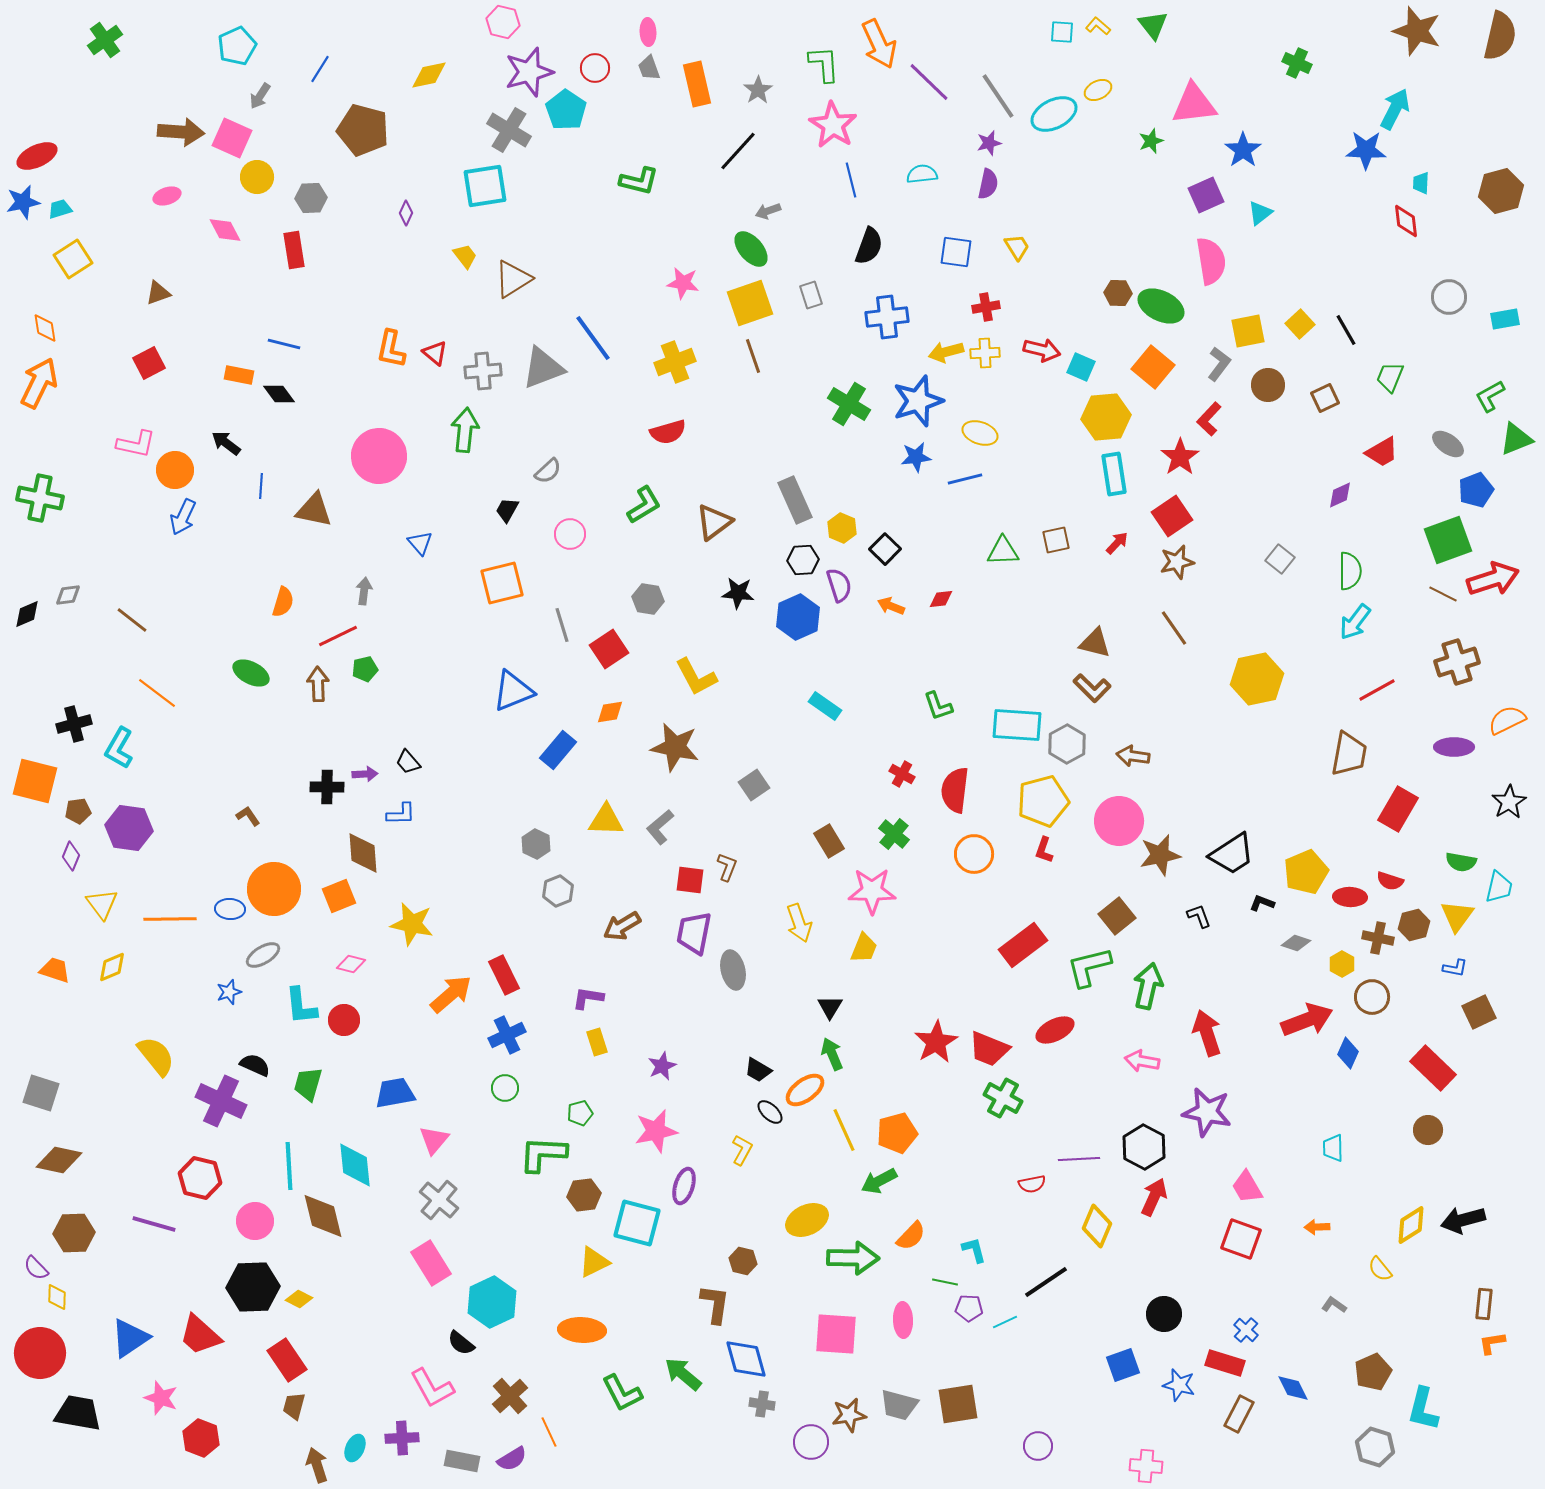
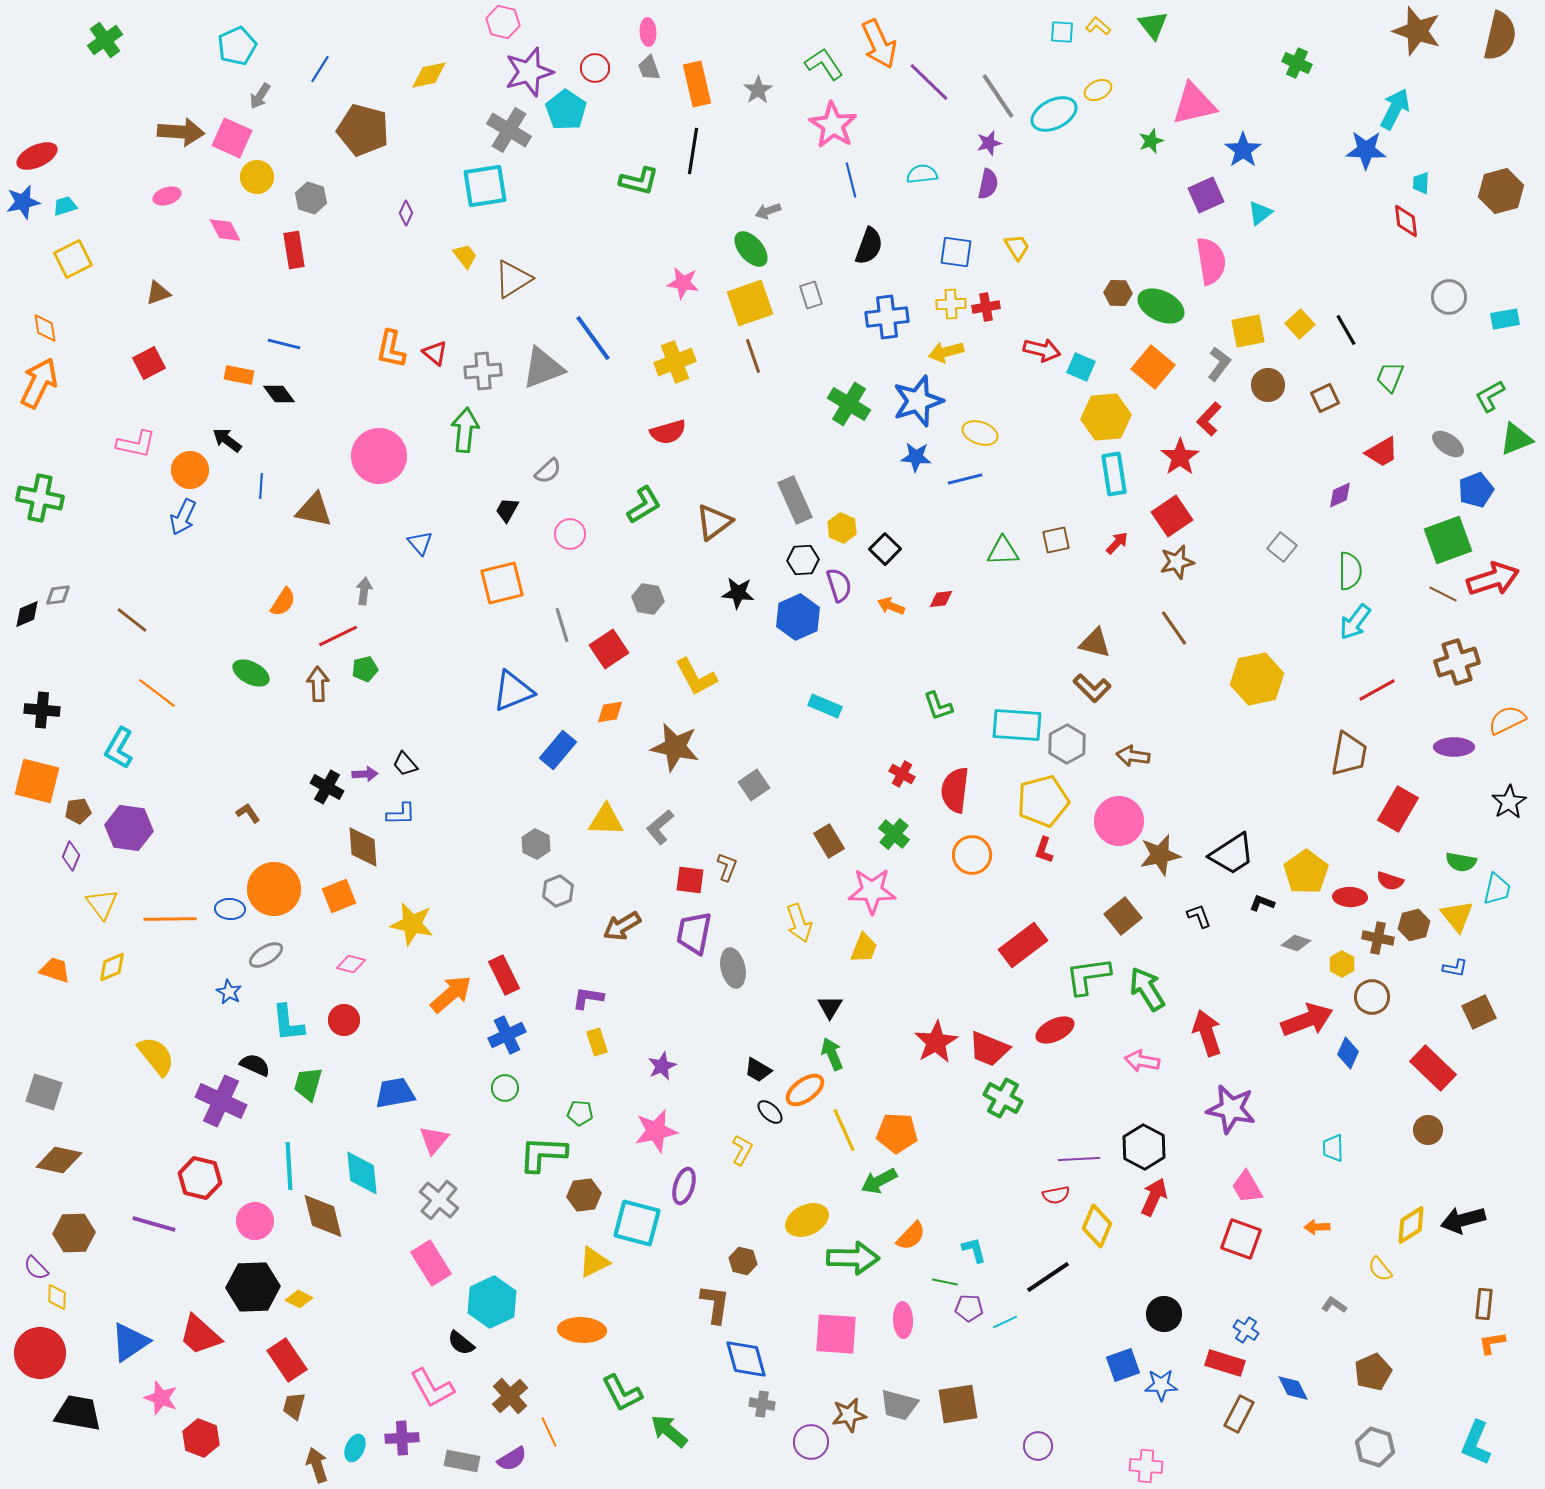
green L-shape at (824, 64): rotated 30 degrees counterclockwise
pink triangle at (1194, 104): rotated 6 degrees counterclockwise
black line at (738, 151): moved 45 px left; rotated 33 degrees counterclockwise
gray hexagon at (311, 198): rotated 20 degrees clockwise
cyan trapezoid at (60, 209): moved 5 px right, 3 px up
yellow square at (73, 259): rotated 6 degrees clockwise
yellow cross at (985, 353): moved 34 px left, 49 px up
black arrow at (226, 443): moved 1 px right, 3 px up
blue star at (916, 457): rotated 12 degrees clockwise
orange circle at (175, 470): moved 15 px right
gray square at (1280, 559): moved 2 px right, 12 px up
gray diamond at (68, 595): moved 10 px left
orange semicircle at (283, 602): rotated 16 degrees clockwise
cyan rectangle at (825, 706): rotated 12 degrees counterclockwise
black cross at (74, 724): moved 32 px left, 14 px up; rotated 20 degrees clockwise
black trapezoid at (408, 762): moved 3 px left, 2 px down
orange square at (35, 781): moved 2 px right
black cross at (327, 787): rotated 28 degrees clockwise
brown L-shape at (248, 816): moved 3 px up
brown diamond at (363, 853): moved 6 px up
orange circle at (974, 854): moved 2 px left, 1 px down
yellow pentagon at (1306, 872): rotated 12 degrees counterclockwise
cyan trapezoid at (1499, 887): moved 2 px left, 2 px down
brown square at (1117, 916): moved 6 px right
yellow triangle at (1457, 916): rotated 15 degrees counterclockwise
gray ellipse at (263, 955): moved 3 px right
green L-shape at (1089, 967): moved 1 px left, 9 px down; rotated 6 degrees clockwise
gray ellipse at (733, 970): moved 2 px up
green arrow at (1148, 986): moved 1 px left, 3 px down; rotated 45 degrees counterclockwise
blue star at (229, 992): rotated 25 degrees counterclockwise
cyan L-shape at (301, 1006): moved 13 px left, 17 px down
gray square at (41, 1093): moved 3 px right, 1 px up
purple star at (1207, 1112): moved 24 px right, 3 px up
green pentagon at (580, 1113): rotated 20 degrees clockwise
orange pentagon at (897, 1133): rotated 18 degrees clockwise
cyan diamond at (355, 1165): moved 7 px right, 8 px down
red semicircle at (1032, 1184): moved 24 px right, 11 px down
black line at (1046, 1282): moved 2 px right, 5 px up
blue cross at (1246, 1330): rotated 10 degrees counterclockwise
blue triangle at (130, 1338): moved 4 px down
green arrow at (683, 1374): moved 14 px left, 57 px down
blue star at (1179, 1385): moved 18 px left; rotated 16 degrees counterclockwise
cyan L-shape at (1423, 1409): moved 53 px right, 34 px down; rotated 9 degrees clockwise
